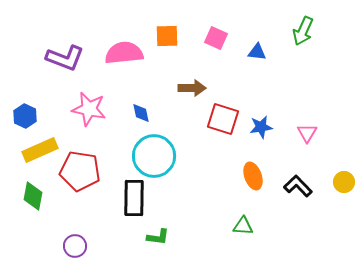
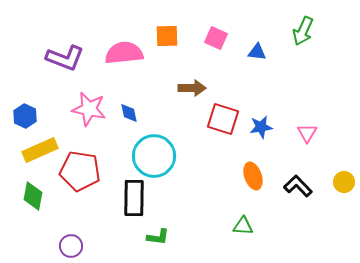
blue diamond: moved 12 px left
purple circle: moved 4 px left
